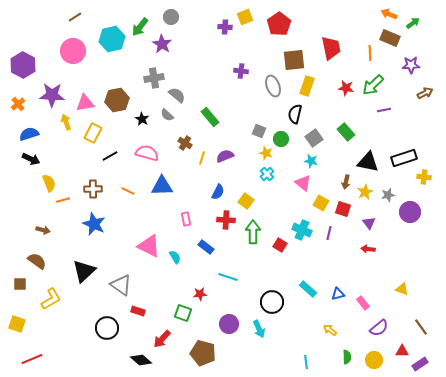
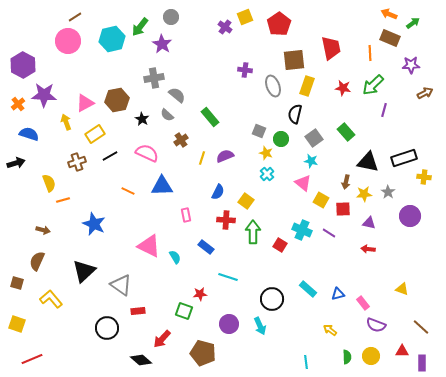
purple cross at (225, 27): rotated 32 degrees clockwise
pink circle at (73, 51): moved 5 px left, 10 px up
purple cross at (241, 71): moved 4 px right, 1 px up
red star at (346, 88): moved 3 px left
purple star at (52, 95): moved 8 px left
pink triangle at (85, 103): rotated 18 degrees counterclockwise
purple line at (384, 110): rotated 64 degrees counterclockwise
yellow rectangle at (93, 133): moved 2 px right, 1 px down; rotated 30 degrees clockwise
blue semicircle at (29, 134): rotated 36 degrees clockwise
brown cross at (185, 143): moved 4 px left, 3 px up; rotated 24 degrees clockwise
pink semicircle at (147, 153): rotated 10 degrees clockwise
black arrow at (31, 159): moved 15 px left, 4 px down; rotated 42 degrees counterclockwise
brown cross at (93, 189): moved 16 px left, 27 px up; rotated 18 degrees counterclockwise
yellow star at (365, 192): moved 1 px left, 2 px down; rotated 21 degrees clockwise
gray star at (388, 195): moved 3 px up; rotated 24 degrees counterclockwise
yellow square at (321, 203): moved 3 px up
red square at (343, 209): rotated 21 degrees counterclockwise
purple circle at (410, 212): moved 4 px down
pink rectangle at (186, 219): moved 4 px up
purple triangle at (369, 223): rotated 40 degrees counterclockwise
purple line at (329, 233): rotated 72 degrees counterclockwise
brown semicircle at (37, 261): rotated 102 degrees counterclockwise
brown square at (20, 284): moved 3 px left, 1 px up; rotated 16 degrees clockwise
yellow L-shape at (51, 299): rotated 100 degrees counterclockwise
black circle at (272, 302): moved 3 px up
red rectangle at (138, 311): rotated 24 degrees counterclockwise
green square at (183, 313): moved 1 px right, 2 px up
brown line at (421, 327): rotated 12 degrees counterclockwise
purple semicircle at (379, 328): moved 3 px left, 3 px up; rotated 60 degrees clockwise
cyan arrow at (259, 329): moved 1 px right, 3 px up
yellow circle at (374, 360): moved 3 px left, 4 px up
purple rectangle at (420, 364): moved 2 px right, 1 px up; rotated 56 degrees counterclockwise
